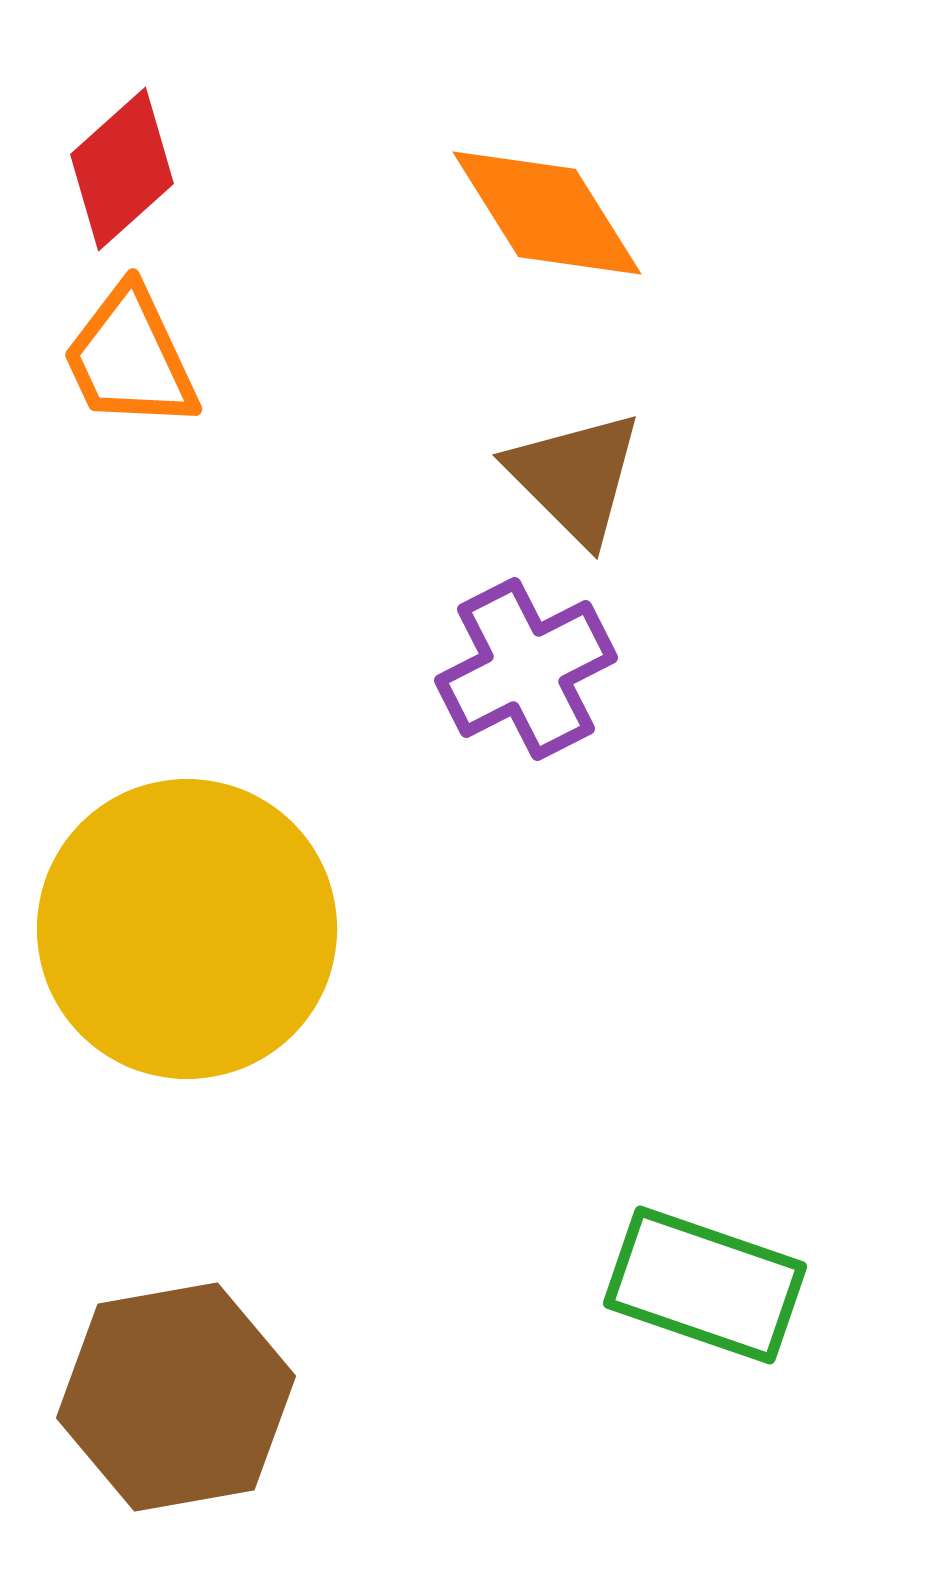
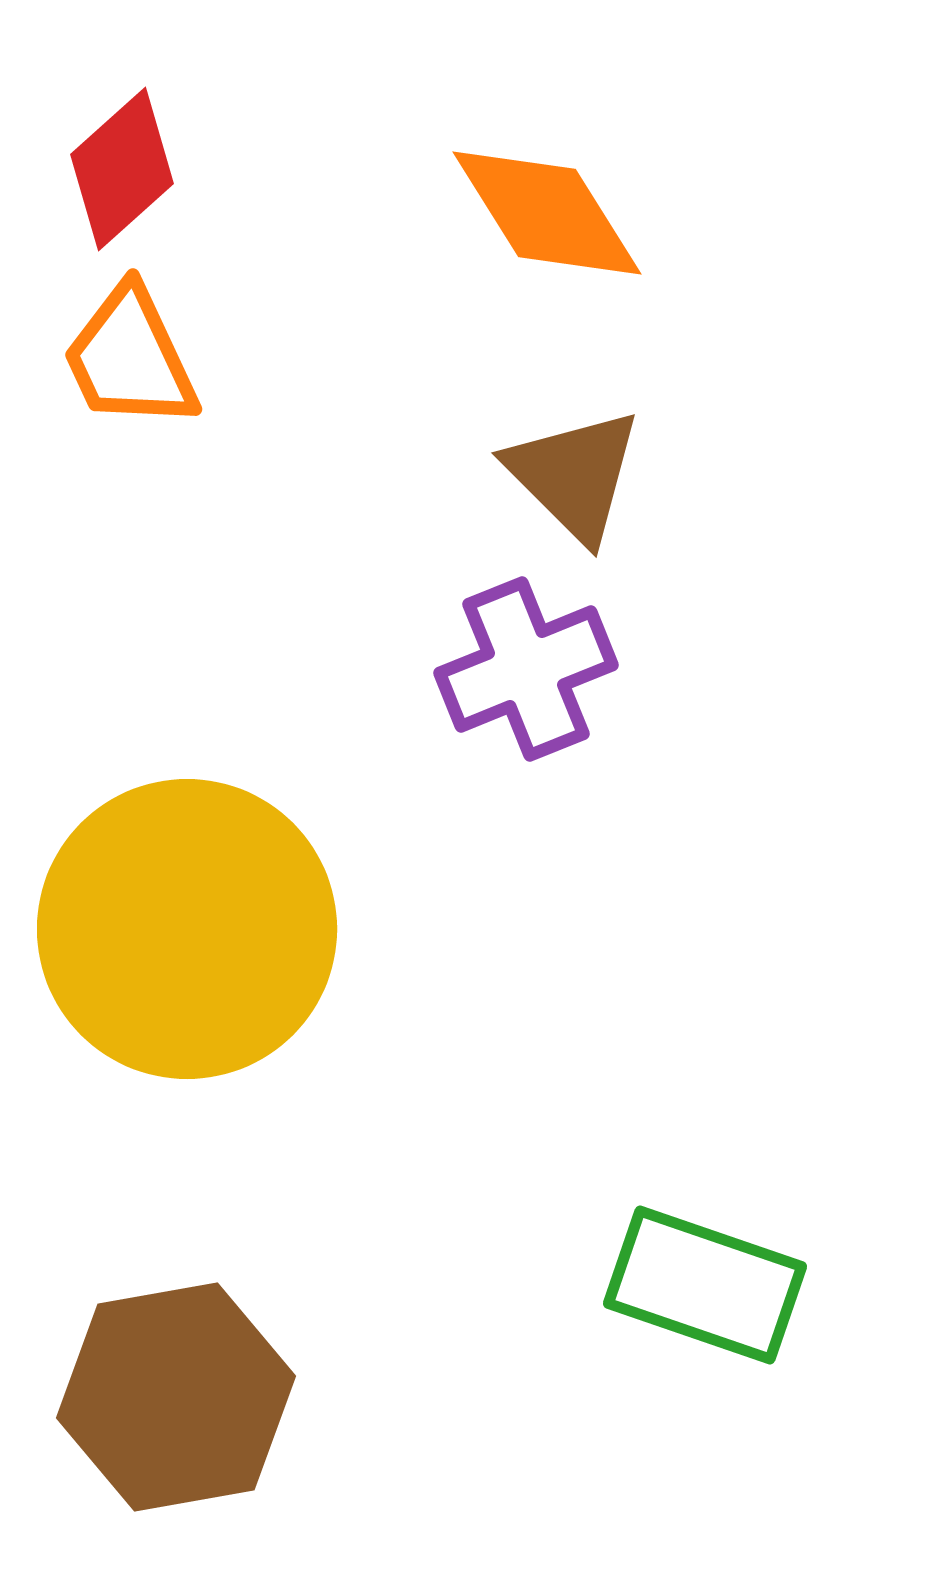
brown triangle: moved 1 px left, 2 px up
purple cross: rotated 5 degrees clockwise
